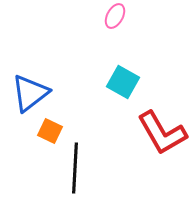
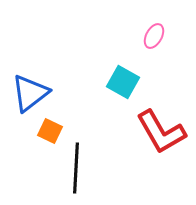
pink ellipse: moved 39 px right, 20 px down
red L-shape: moved 1 px left, 1 px up
black line: moved 1 px right
